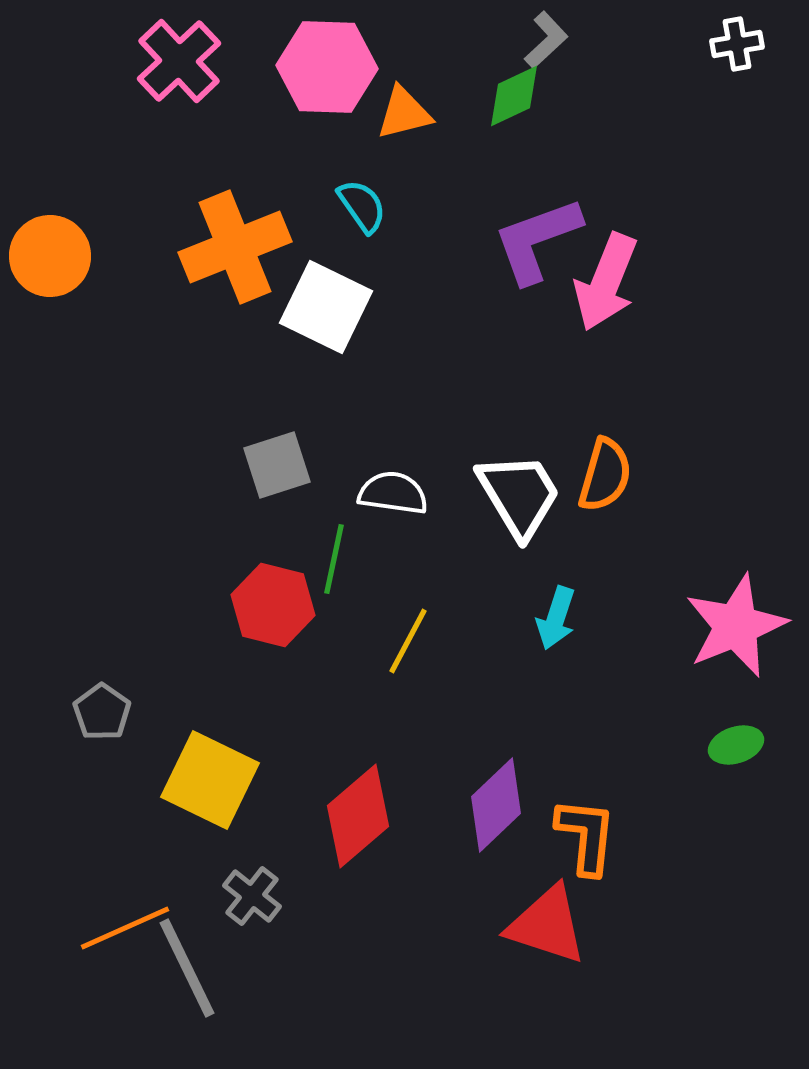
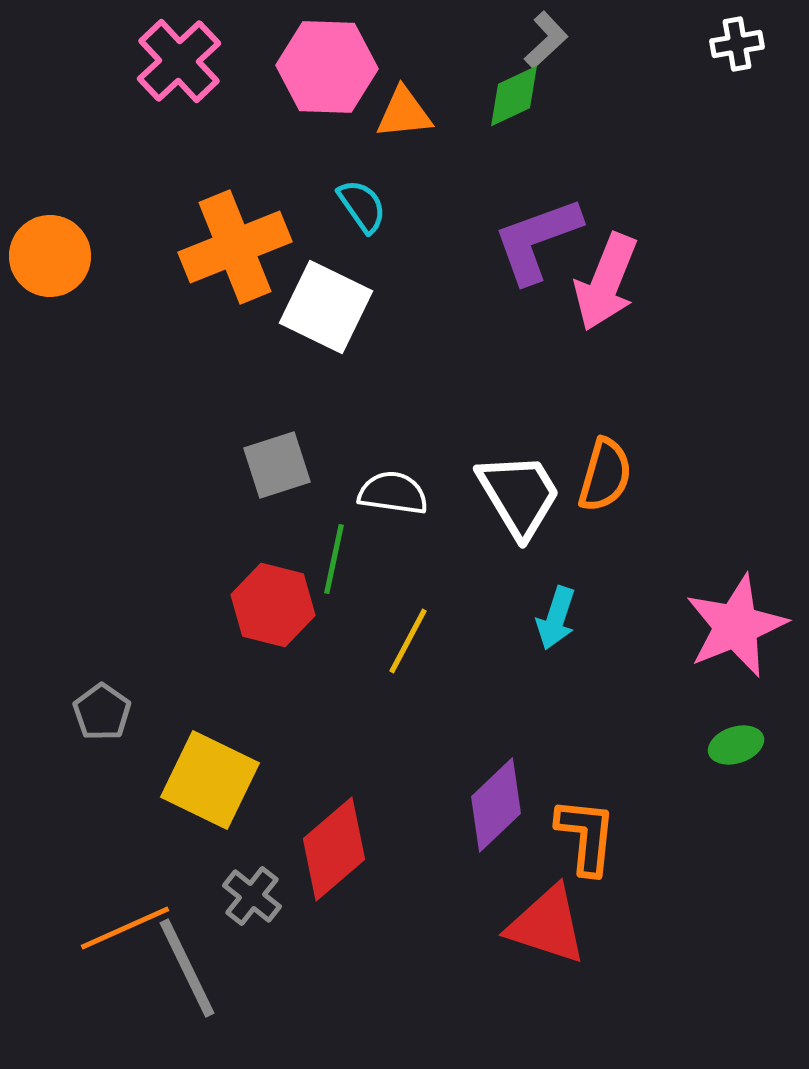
orange triangle: rotated 8 degrees clockwise
red diamond: moved 24 px left, 33 px down
